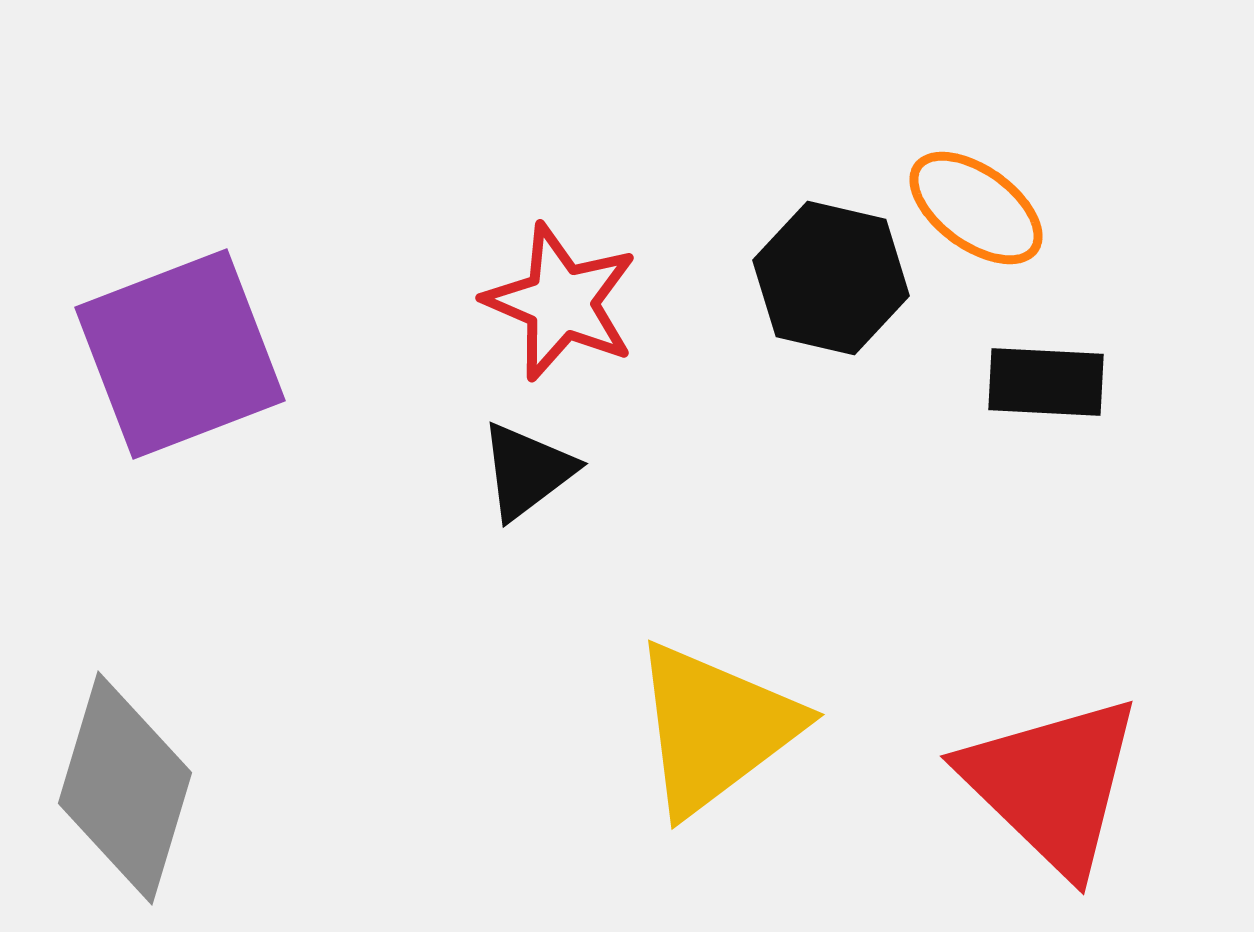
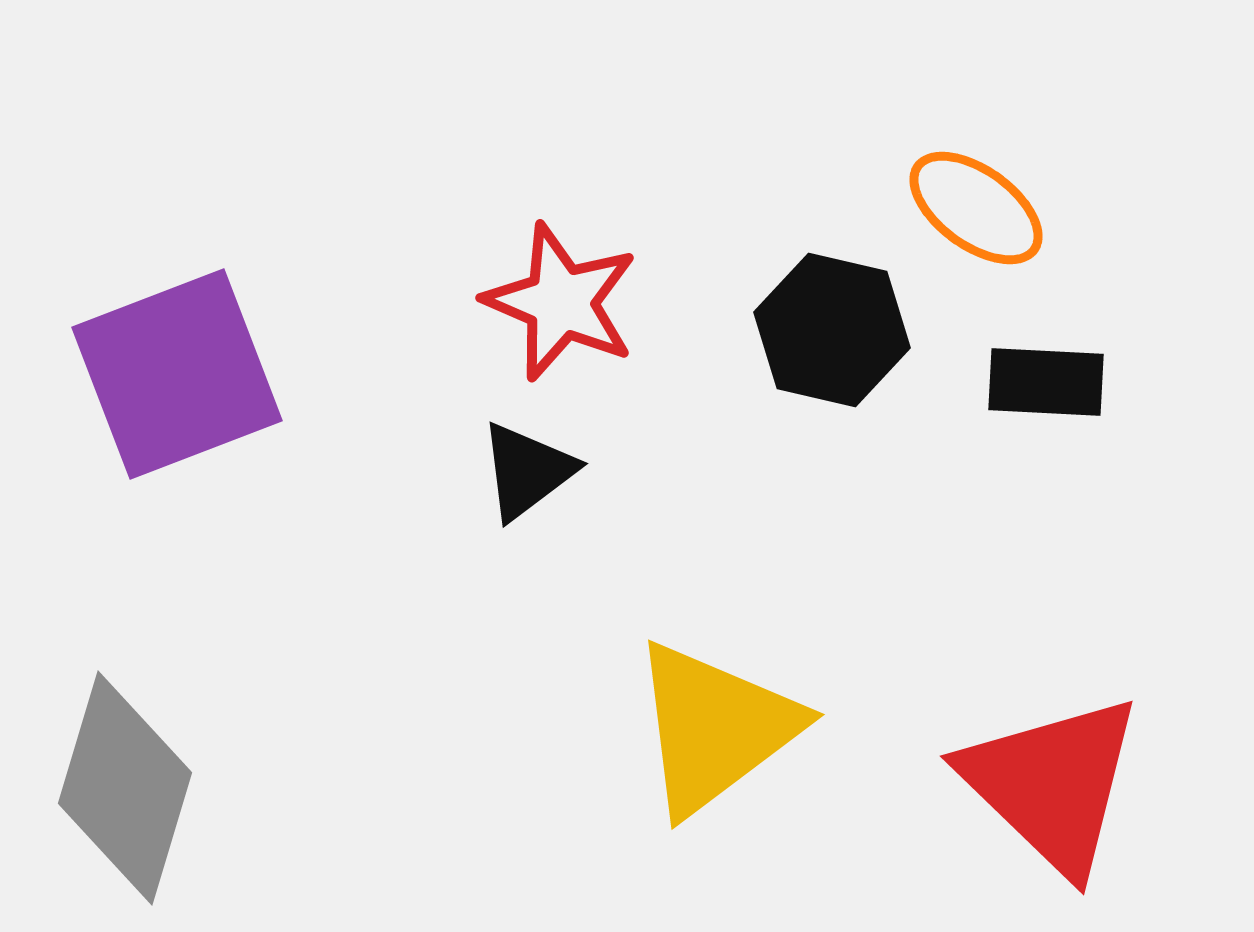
black hexagon: moved 1 px right, 52 px down
purple square: moved 3 px left, 20 px down
